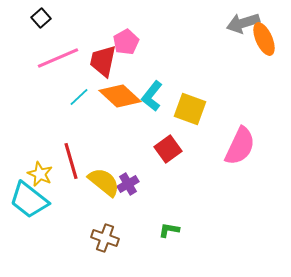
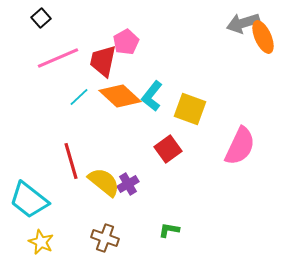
orange ellipse: moved 1 px left, 2 px up
yellow star: moved 1 px right, 68 px down
